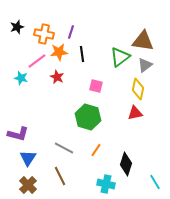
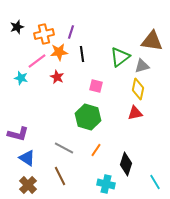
orange cross: rotated 24 degrees counterclockwise
brown triangle: moved 9 px right
gray triangle: moved 3 px left, 1 px down; rotated 21 degrees clockwise
blue triangle: moved 1 px left; rotated 30 degrees counterclockwise
